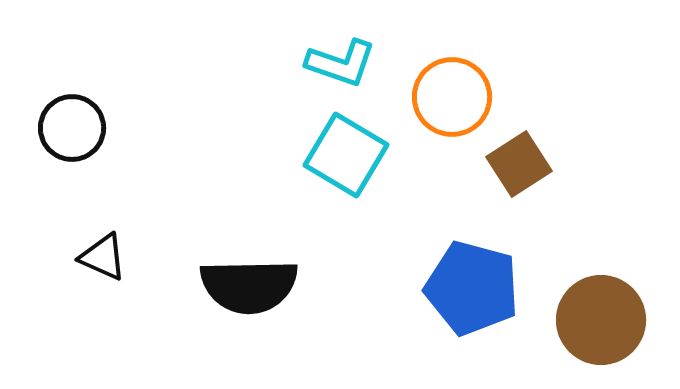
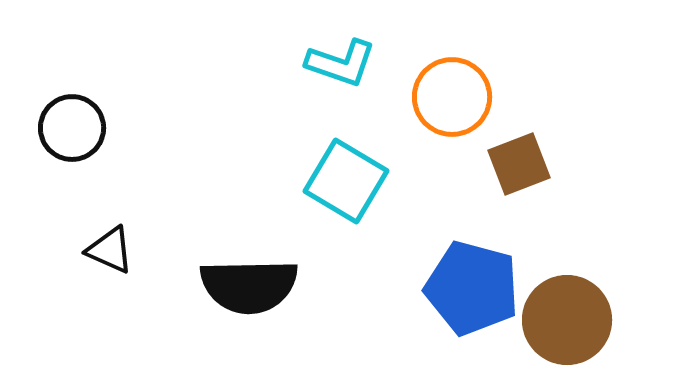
cyan square: moved 26 px down
brown square: rotated 12 degrees clockwise
black triangle: moved 7 px right, 7 px up
brown circle: moved 34 px left
